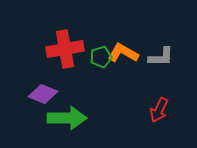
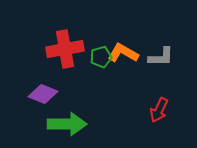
green arrow: moved 6 px down
